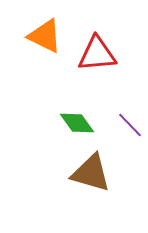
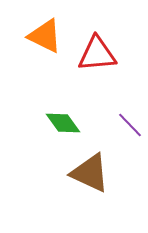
green diamond: moved 14 px left
brown triangle: moved 1 px left; rotated 9 degrees clockwise
